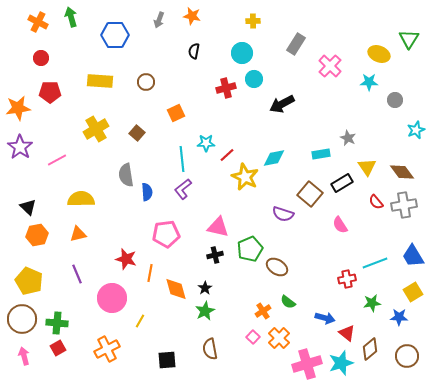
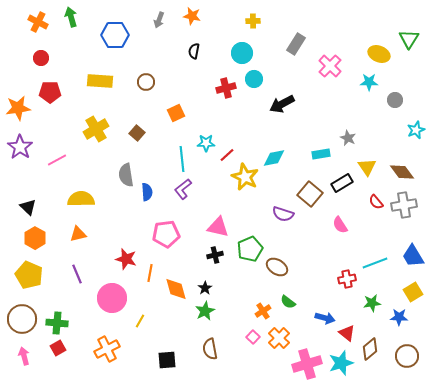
orange hexagon at (37, 235): moved 2 px left, 3 px down; rotated 20 degrees counterclockwise
yellow pentagon at (29, 281): moved 6 px up
